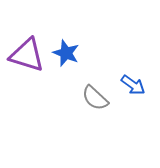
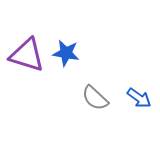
blue star: rotated 12 degrees counterclockwise
blue arrow: moved 6 px right, 13 px down
